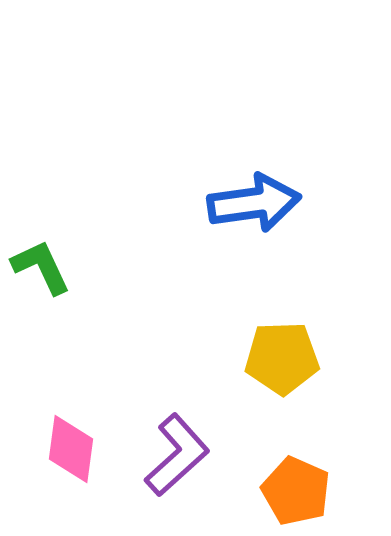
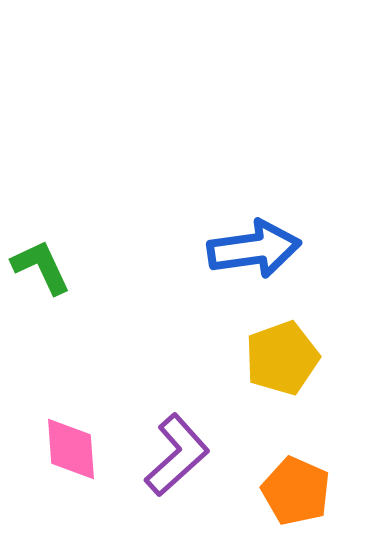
blue arrow: moved 46 px down
yellow pentagon: rotated 18 degrees counterclockwise
pink diamond: rotated 12 degrees counterclockwise
